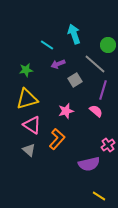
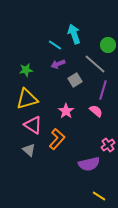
cyan line: moved 8 px right
pink star: rotated 21 degrees counterclockwise
pink triangle: moved 1 px right
